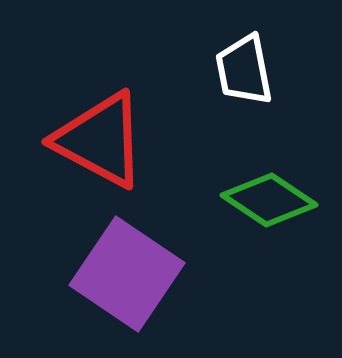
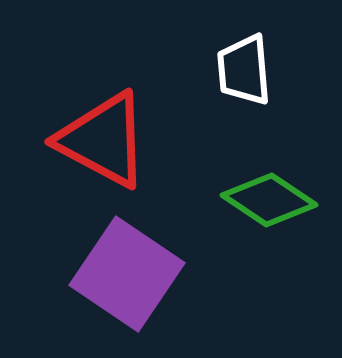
white trapezoid: rotated 6 degrees clockwise
red triangle: moved 3 px right
